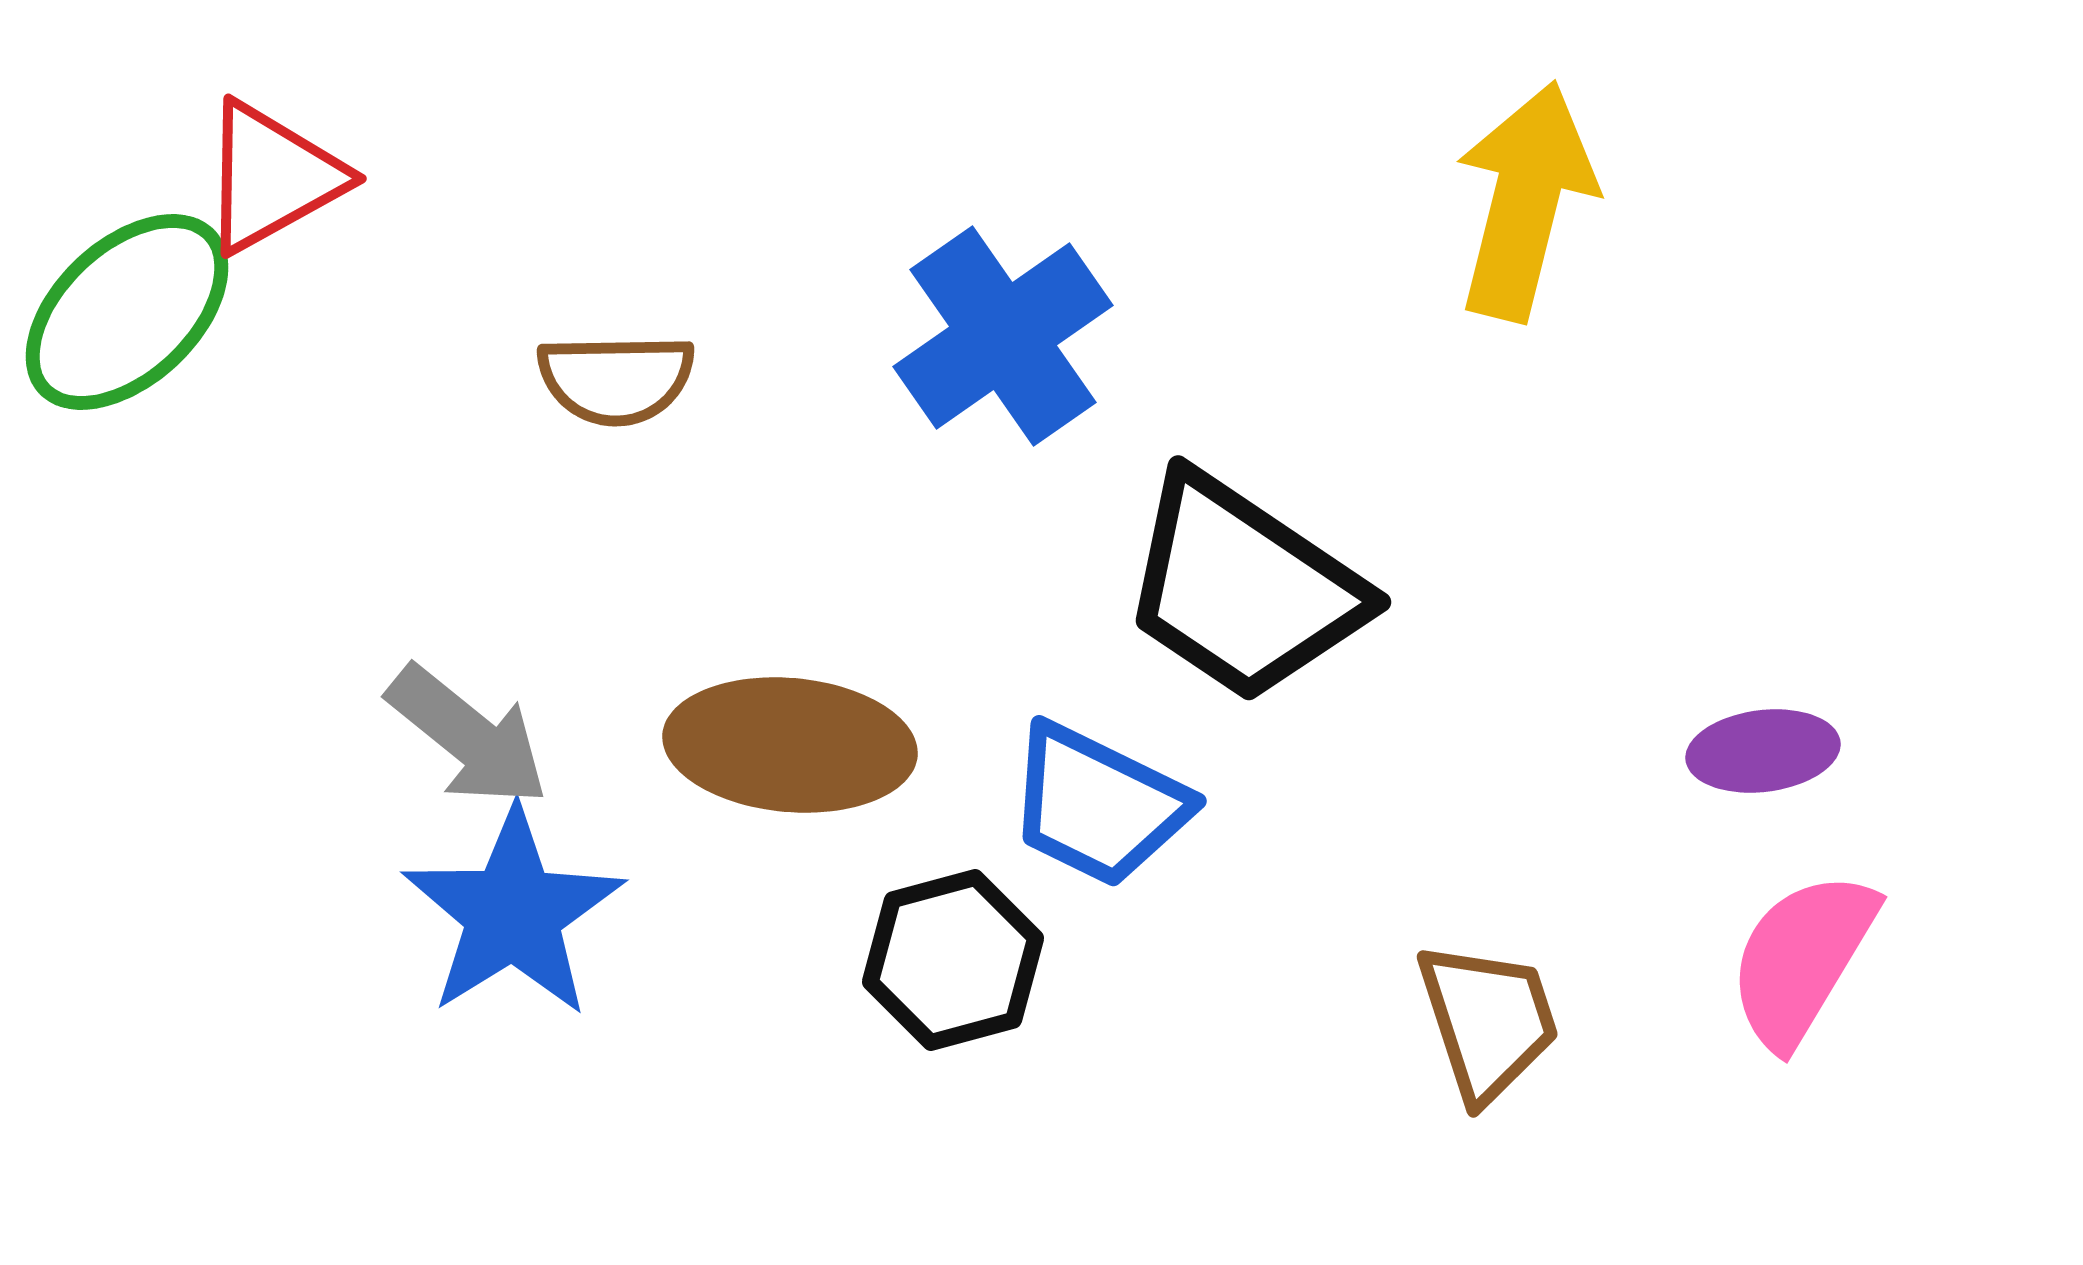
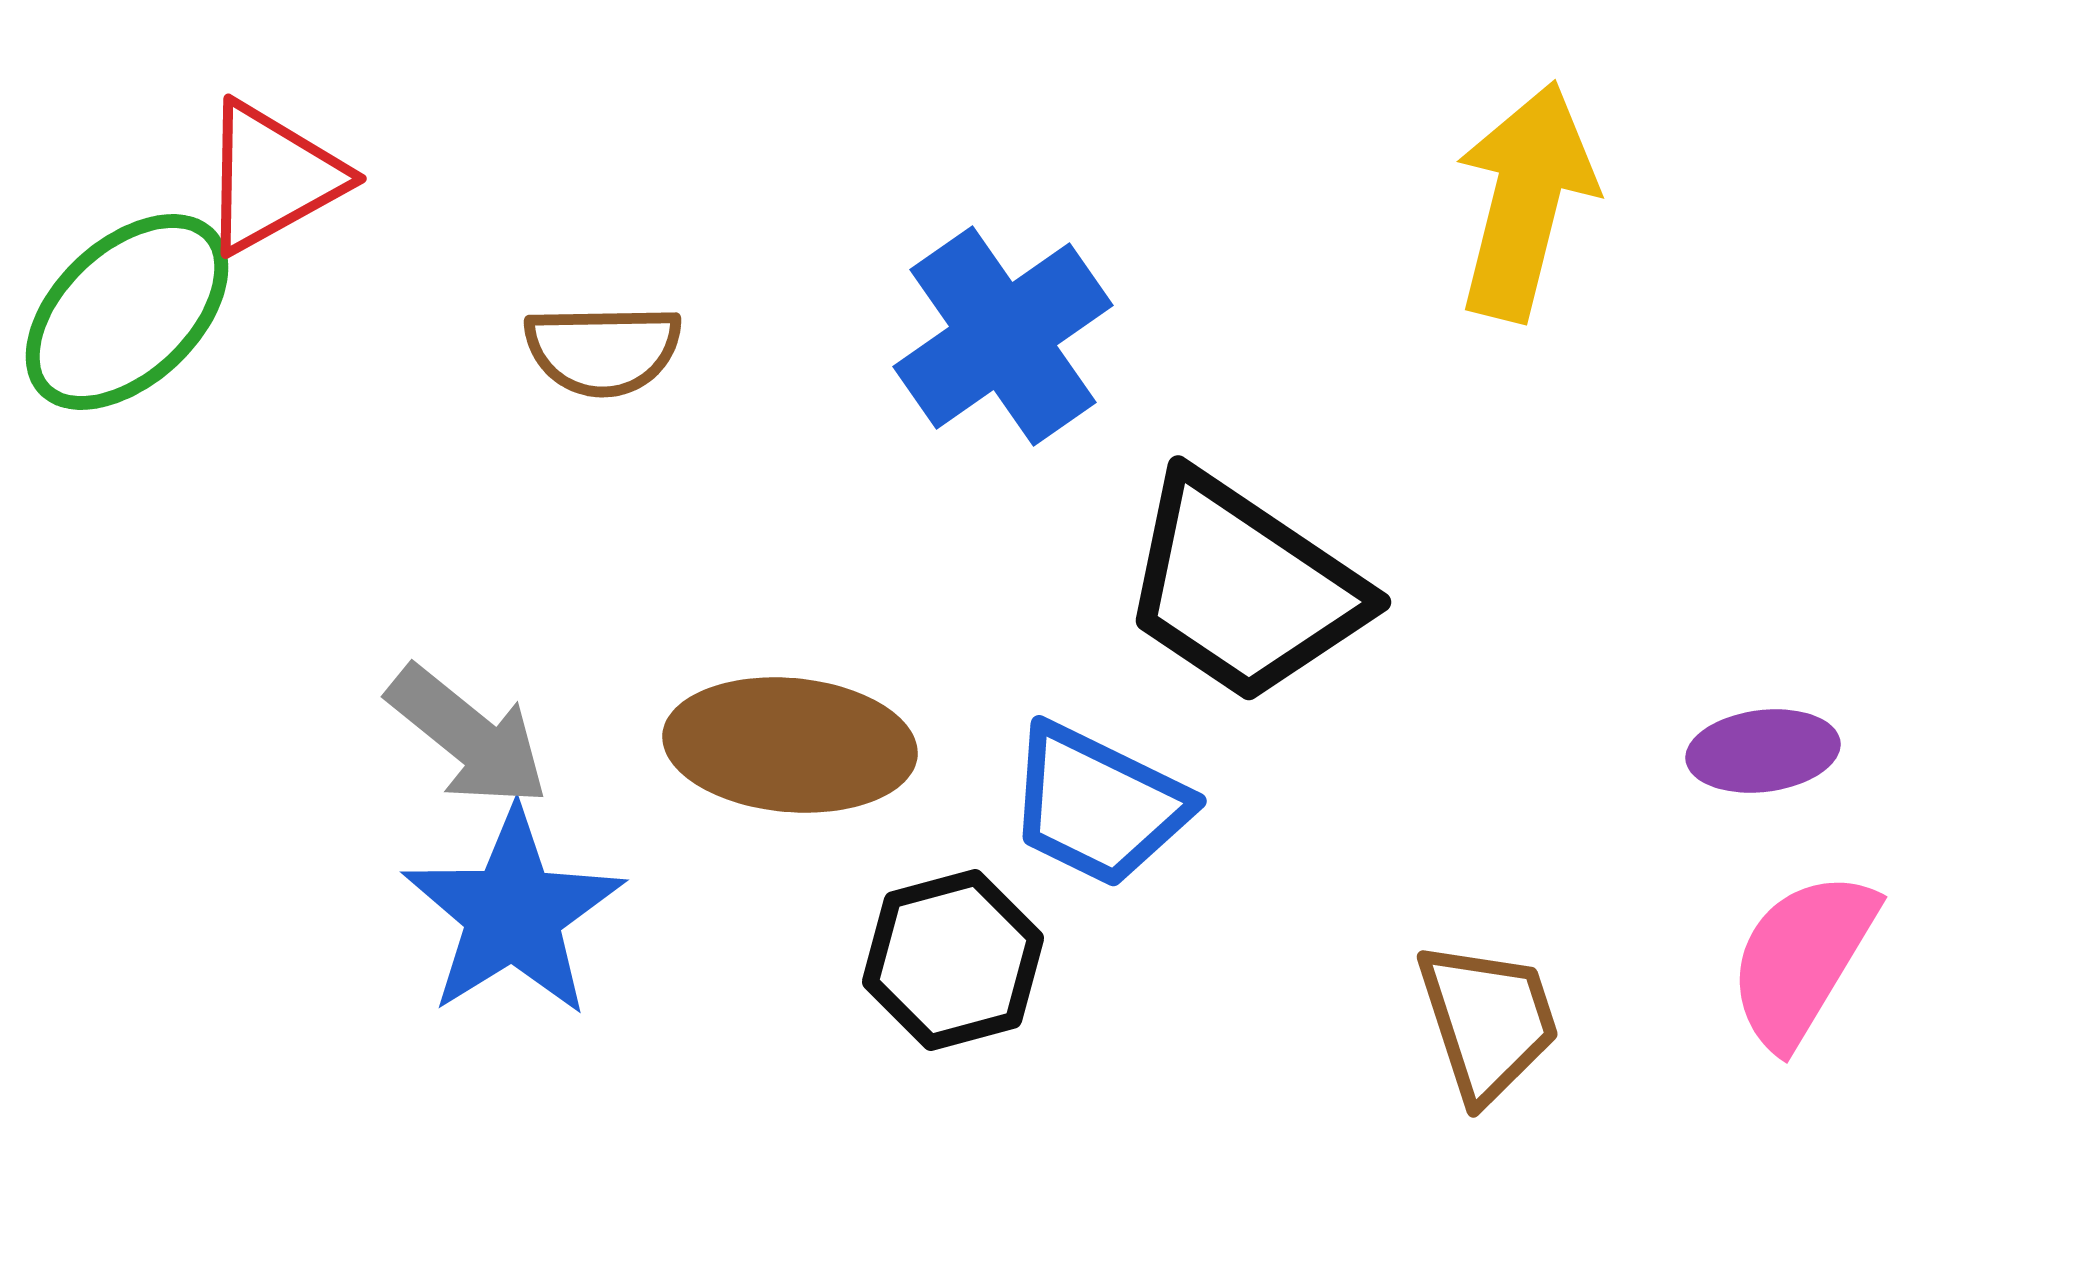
brown semicircle: moved 13 px left, 29 px up
